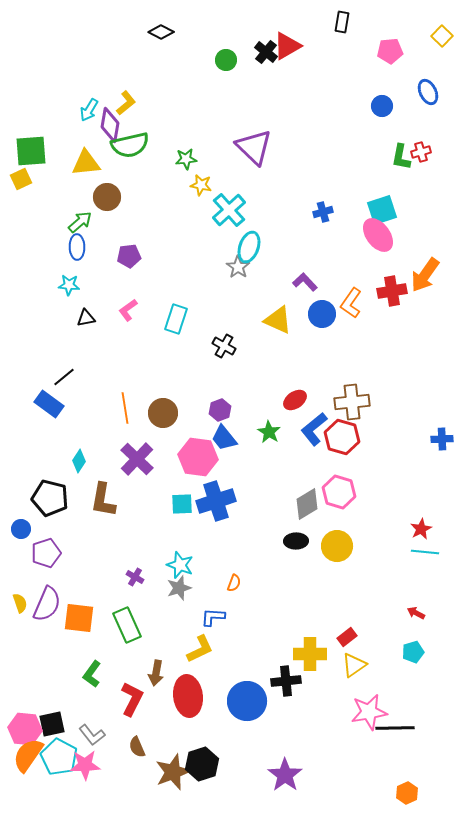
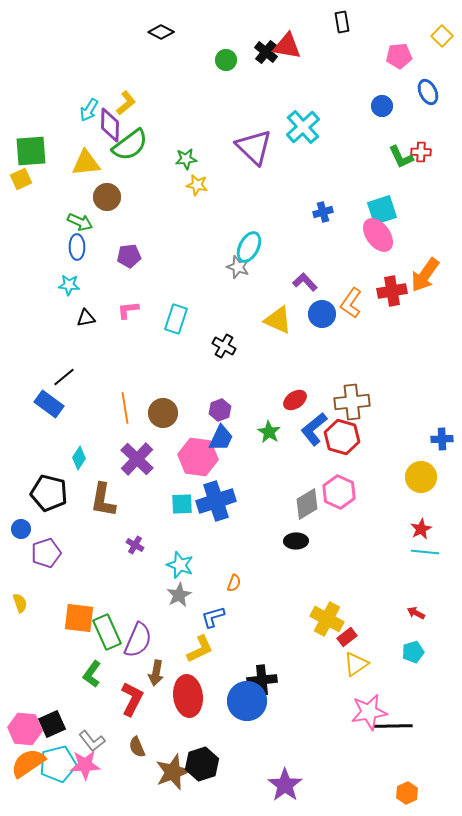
black rectangle at (342, 22): rotated 20 degrees counterclockwise
red triangle at (287, 46): rotated 40 degrees clockwise
pink pentagon at (390, 51): moved 9 px right, 5 px down
purple diamond at (110, 125): rotated 8 degrees counterclockwise
green semicircle at (130, 145): rotated 24 degrees counterclockwise
red cross at (421, 152): rotated 18 degrees clockwise
green L-shape at (401, 157): rotated 36 degrees counterclockwise
yellow star at (201, 185): moved 4 px left
cyan cross at (229, 210): moved 74 px right, 83 px up
green arrow at (80, 222): rotated 65 degrees clockwise
cyan ellipse at (249, 247): rotated 8 degrees clockwise
gray star at (238, 267): rotated 15 degrees counterclockwise
pink L-shape at (128, 310): rotated 30 degrees clockwise
blue trapezoid at (224, 438): moved 3 px left; rotated 116 degrees counterclockwise
cyan diamond at (79, 461): moved 3 px up
pink hexagon at (339, 492): rotated 8 degrees clockwise
black pentagon at (50, 498): moved 1 px left, 5 px up
yellow circle at (337, 546): moved 84 px right, 69 px up
purple cross at (135, 577): moved 32 px up
gray star at (179, 588): moved 7 px down; rotated 10 degrees counterclockwise
purple semicircle at (47, 604): moved 91 px right, 36 px down
blue L-shape at (213, 617): rotated 20 degrees counterclockwise
green rectangle at (127, 625): moved 20 px left, 7 px down
yellow cross at (310, 654): moved 17 px right, 35 px up; rotated 28 degrees clockwise
yellow triangle at (354, 665): moved 2 px right, 1 px up
black cross at (286, 681): moved 24 px left, 1 px up
black square at (52, 724): rotated 12 degrees counterclockwise
black line at (395, 728): moved 2 px left, 2 px up
gray L-shape at (92, 735): moved 6 px down
orange semicircle at (28, 755): moved 8 px down; rotated 21 degrees clockwise
cyan pentagon at (59, 757): moved 1 px left, 7 px down; rotated 30 degrees clockwise
purple star at (285, 775): moved 10 px down
